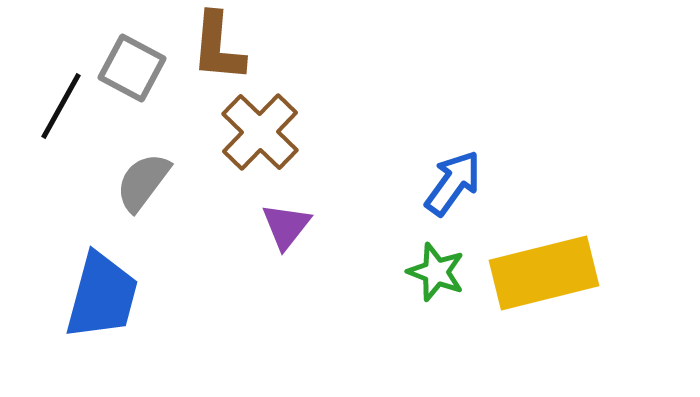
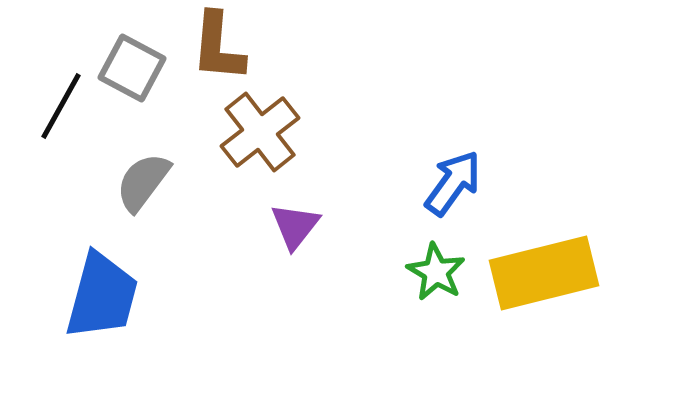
brown cross: rotated 8 degrees clockwise
purple triangle: moved 9 px right
green star: rotated 10 degrees clockwise
